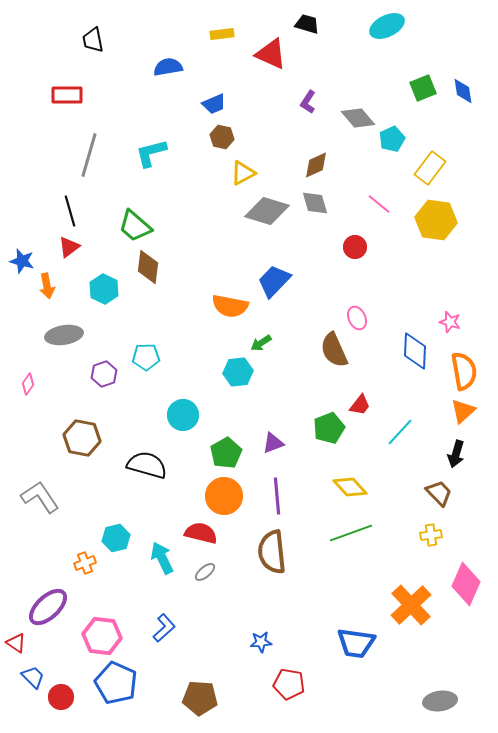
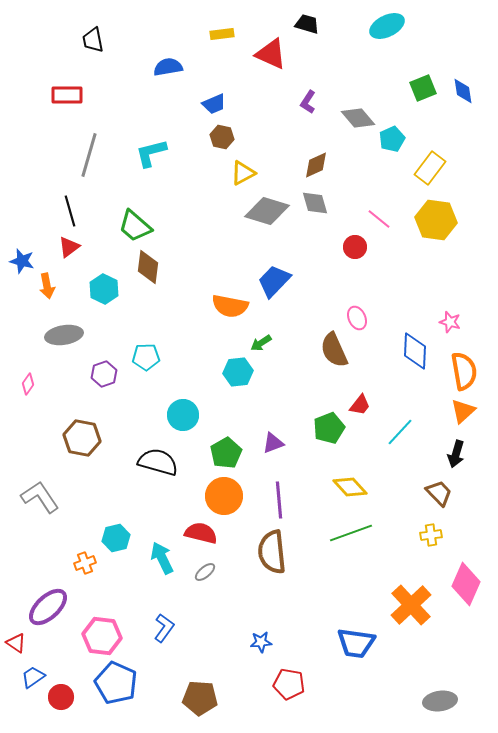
pink line at (379, 204): moved 15 px down
black semicircle at (147, 465): moved 11 px right, 3 px up
purple line at (277, 496): moved 2 px right, 4 px down
blue L-shape at (164, 628): rotated 12 degrees counterclockwise
blue trapezoid at (33, 677): rotated 80 degrees counterclockwise
